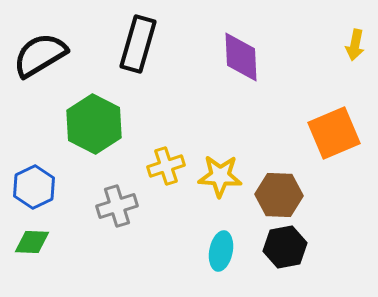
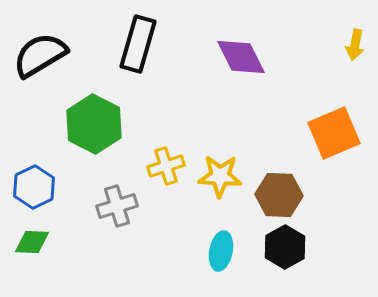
purple diamond: rotated 24 degrees counterclockwise
black hexagon: rotated 18 degrees counterclockwise
